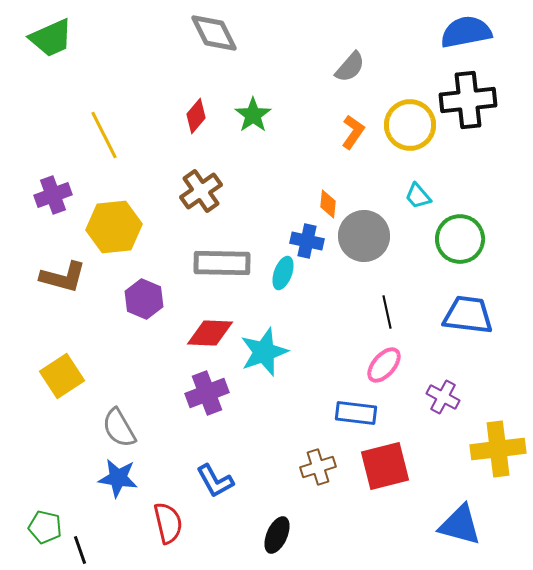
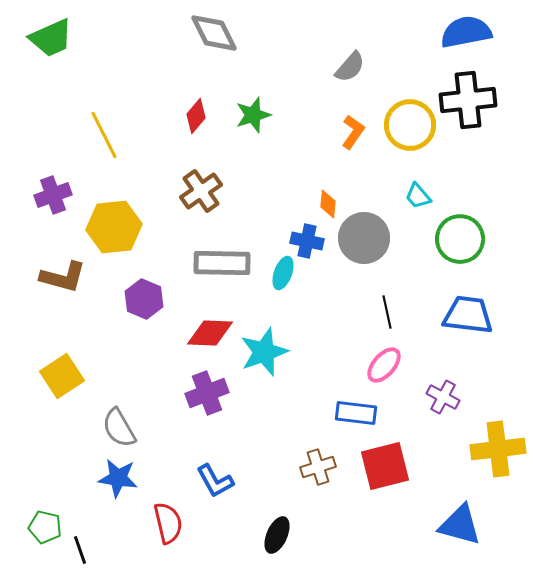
green star at (253, 115): rotated 18 degrees clockwise
gray circle at (364, 236): moved 2 px down
